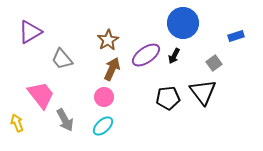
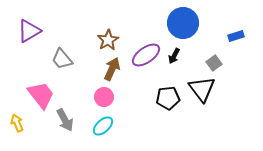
purple triangle: moved 1 px left, 1 px up
black triangle: moved 1 px left, 3 px up
